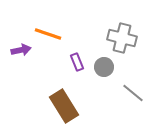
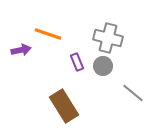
gray cross: moved 14 px left
gray circle: moved 1 px left, 1 px up
